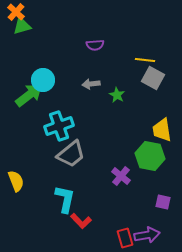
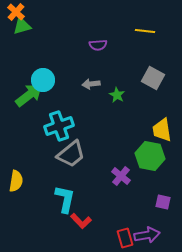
purple semicircle: moved 3 px right
yellow line: moved 29 px up
yellow semicircle: rotated 30 degrees clockwise
